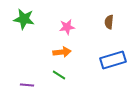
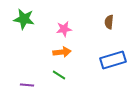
pink star: moved 3 px left, 2 px down
